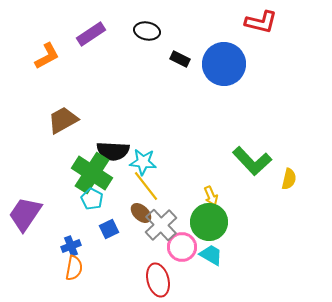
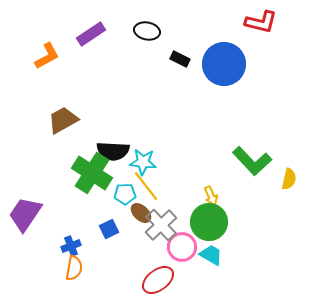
cyan pentagon: moved 33 px right, 5 px up; rotated 30 degrees counterclockwise
red ellipse: rotated 68 degrees clockwise
